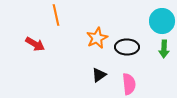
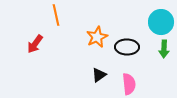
cyan circle: moved 1 px left, 1 px down
orange star: moved 1 px up
red arrow: rotated 96 degrees clockwise
